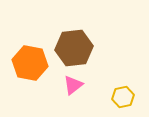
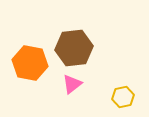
pink triangle: moved 1 px left, 1 px up
